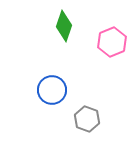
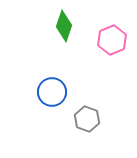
pink hexagon: moved 2 px up
blue circle: moved 2 px down
